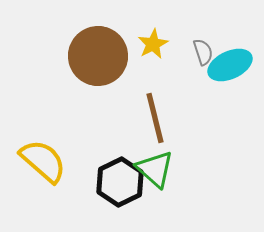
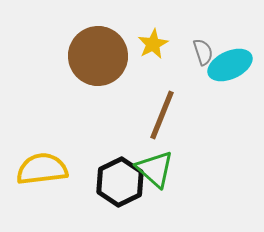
brown line: moved 7 px right, 3 px up; rotated 36 degrees clockwise
yellow semicircle: moved 1 px left, 8 px down; rotated 48 degrees counterclockwise
